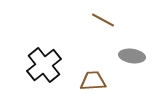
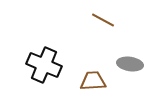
gray ellipse: moved 2 px left, 8 px down
black cross: rotated 28 degrees counterclockwise
